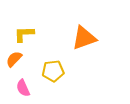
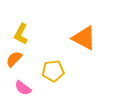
yellow L-shape: moved 3 px left; rotated 60 degrees counterclockwise
orange triangle: rotated 48 degrees clockwise
pink semicircle: rotated 30 degrees counterclockwise
